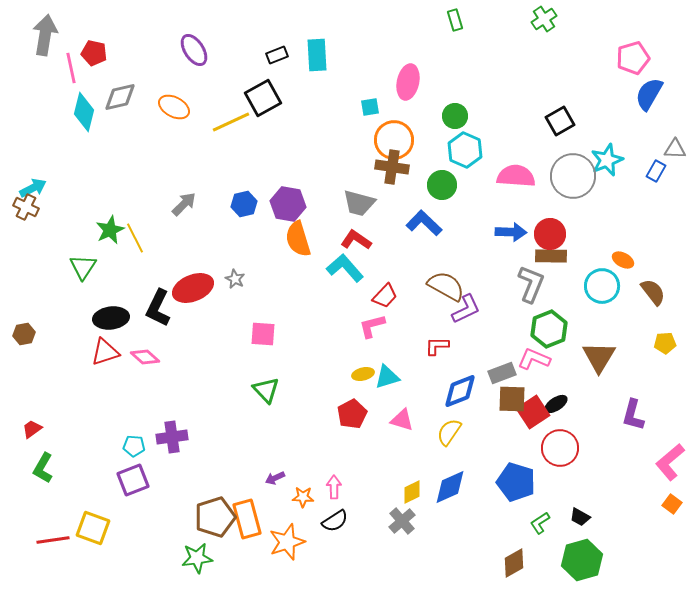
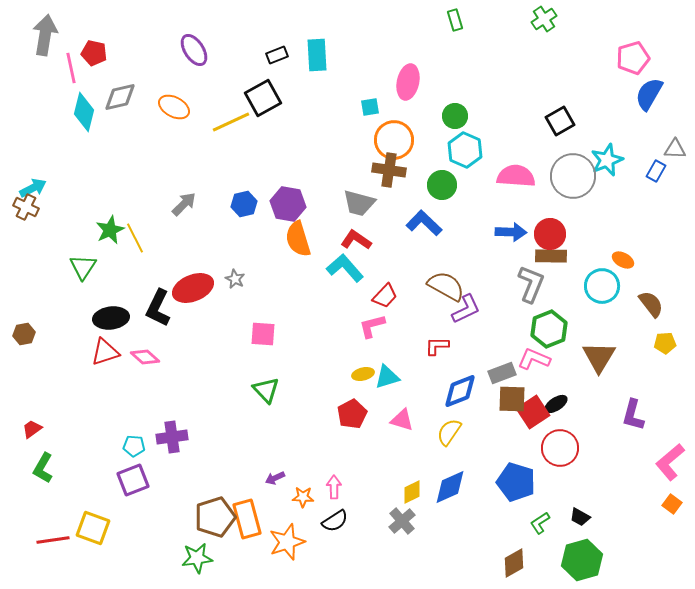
brown cross at (392, 167): moved 3 px left, 3 px down
brown semicircle at (653, 292): moved 2 px left, 12 px down
